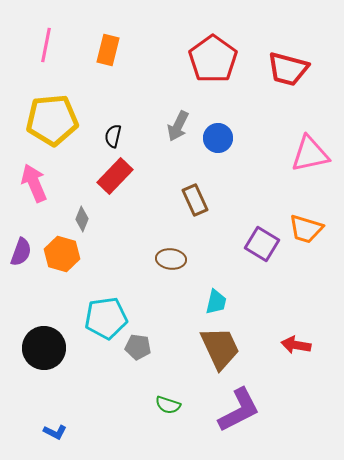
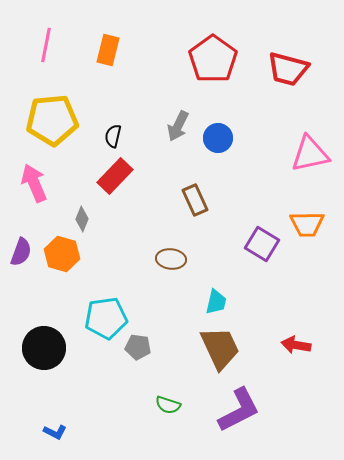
orange trapezoid: moved 1 px right, 5 px up; rotated 18 degrees counterclockwise
